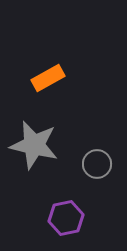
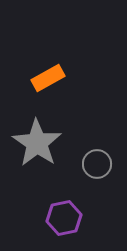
gray star: moved 3 px right, 2 px up; rotated 21 degrees clockwise
purple hexagon: moved 2 px left
